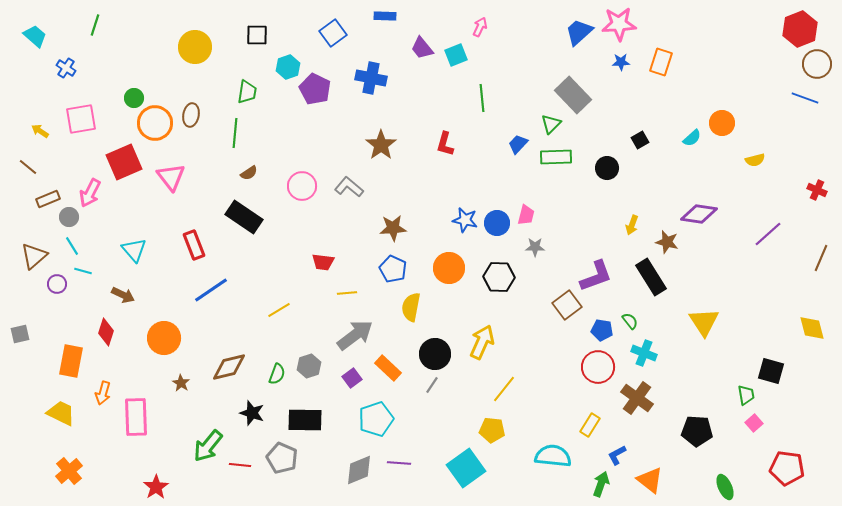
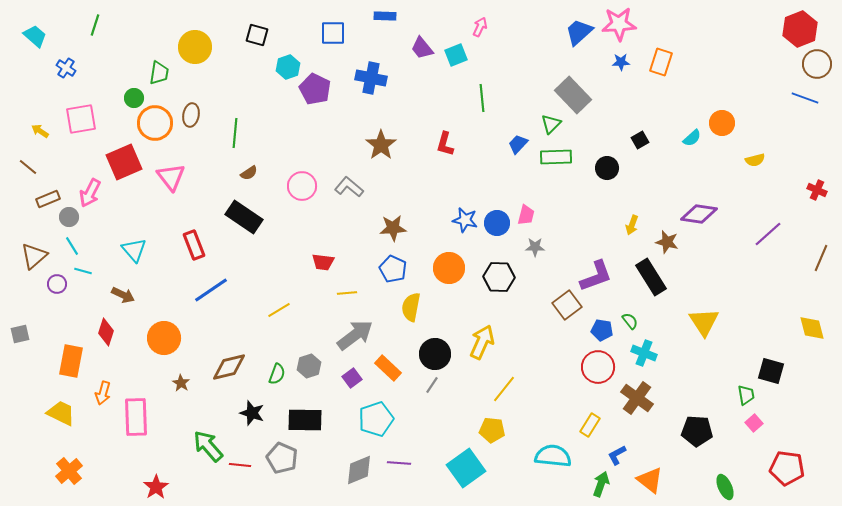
blue square at (333, 33): rotated 36 degrees clockwise
black square at (257, 35): rotated 15 degrees clockwise
green trapezoid at (247, 92): moved 88 px left, 19 px up
green arrow at (208, 446): rotated 100 degrees clockwise
